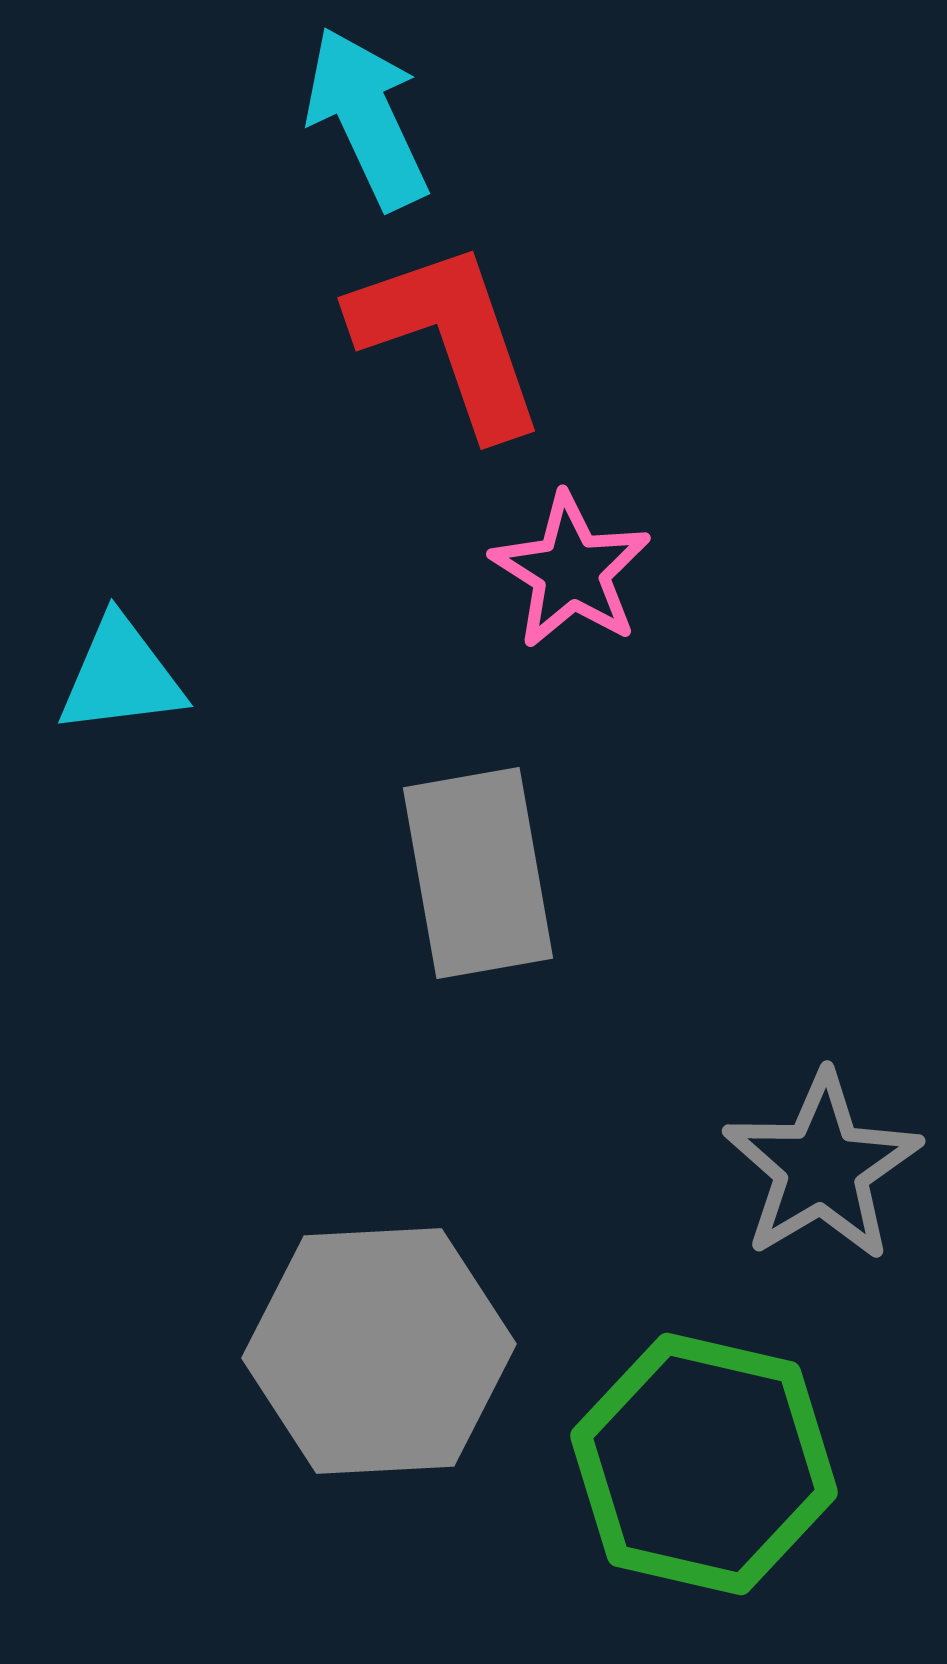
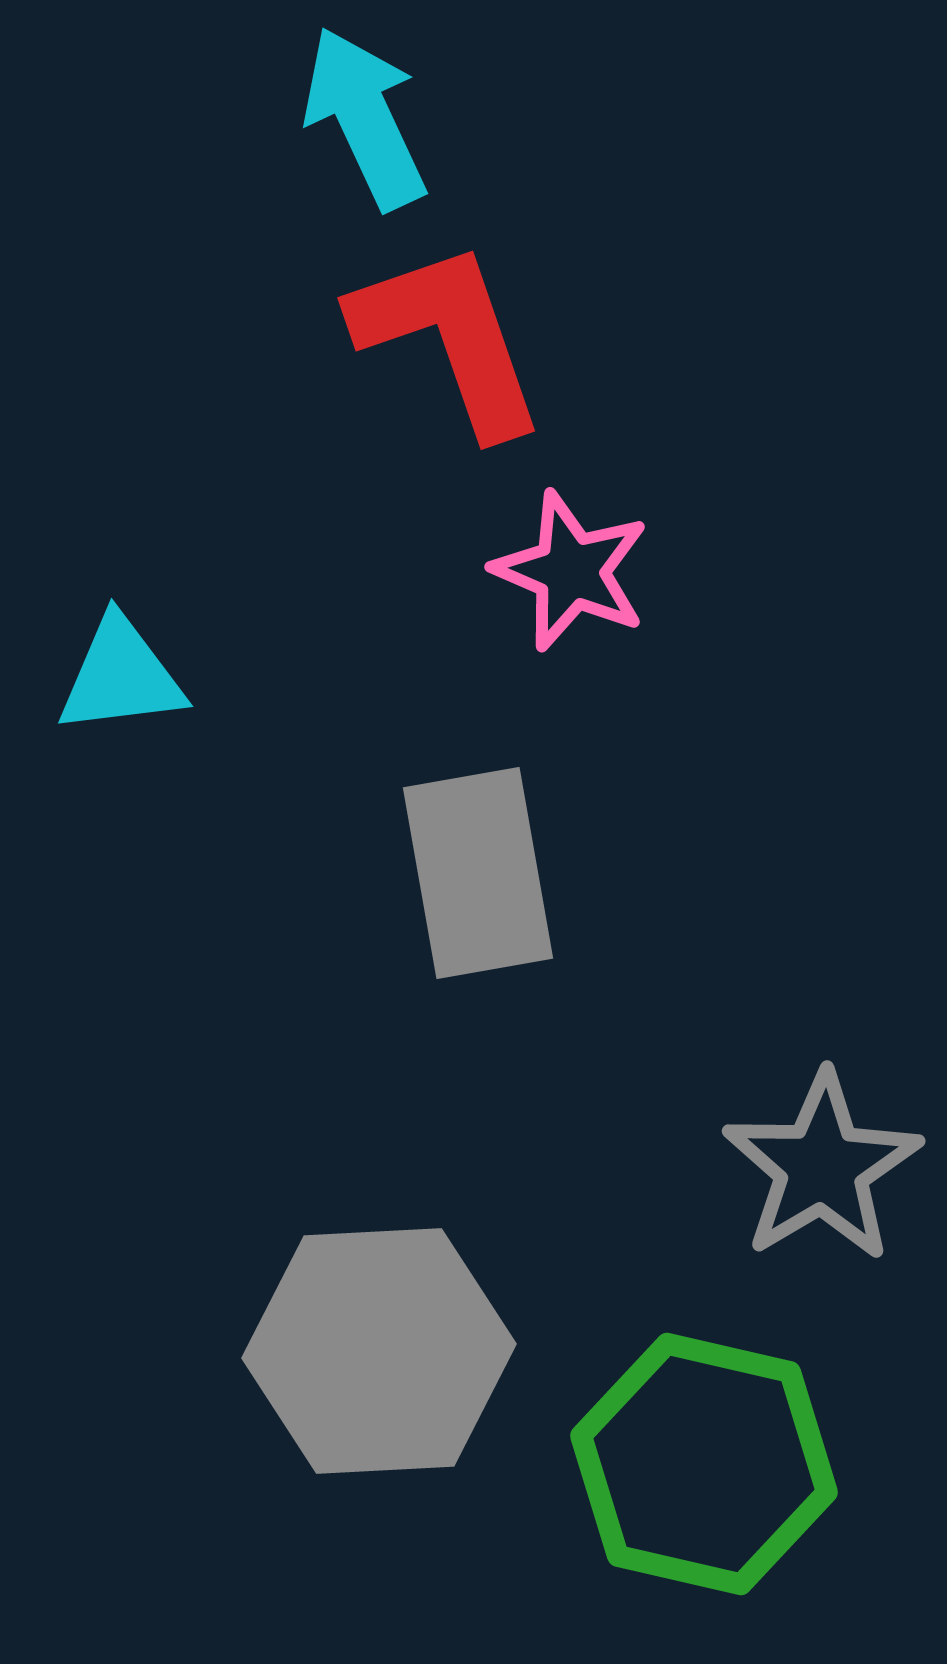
cyan arrow: moved 2 px left
pink star: rotated 9 degrees counterclockwise
